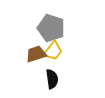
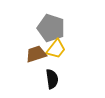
yellow trapezoid: moved 3 px right, 2 px up
